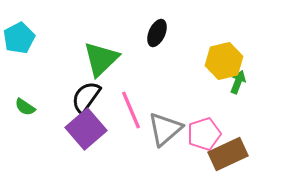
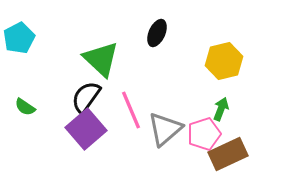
green triangle: rotated 33 degrees counterclockwise
green arrow: moved 17 px left, 27 px down
